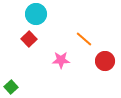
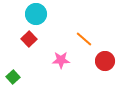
green square: moved 2 px right, 10 px up
